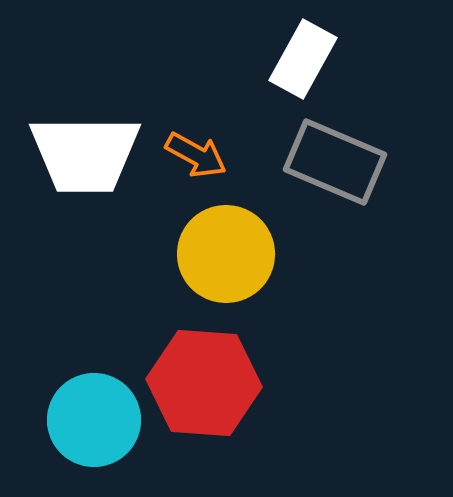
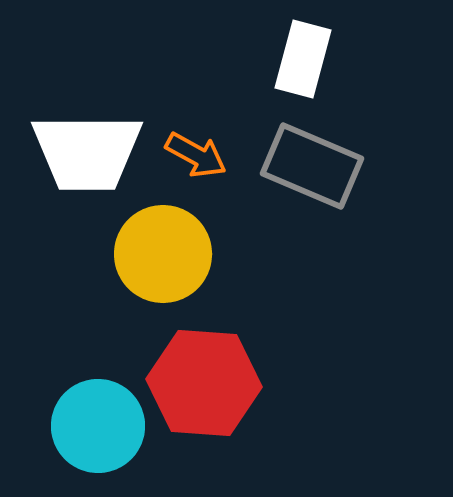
white rectangle: rotated 14 degrees counterclockwise
white trapezoid: moved 2 px right, 2 px up
gray rectangle: moved 23 px left, 4 px down
yellow circle: moved 63 px left
cyan circle: moved 4 px right, 6 px down
